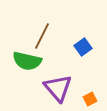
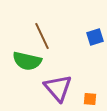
brown line: rotated 52 degrees counterclockwise
blue square: moved 12 px right, 10 px up; rotated 18 degrees clockwise
orange square: rotated 32 degrees clockwise
